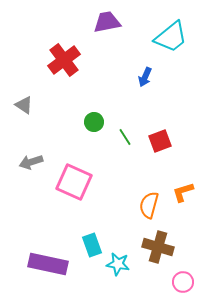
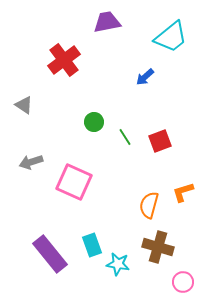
blue arrow: rotated 24 degrees clockwise
purple rectangle: moved 2 px right, 10 px up; rotated 39 degrees clockwise
